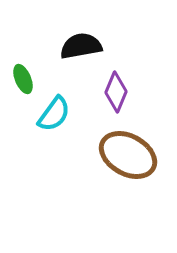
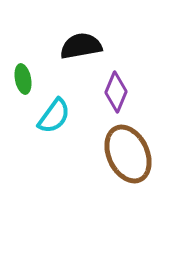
green ellipse: rotated 12 degrees clockwise
cyan semicircle: moved 2 px down
brown ellipse: moved 1 px up; rotated 36 degrees clockwise
